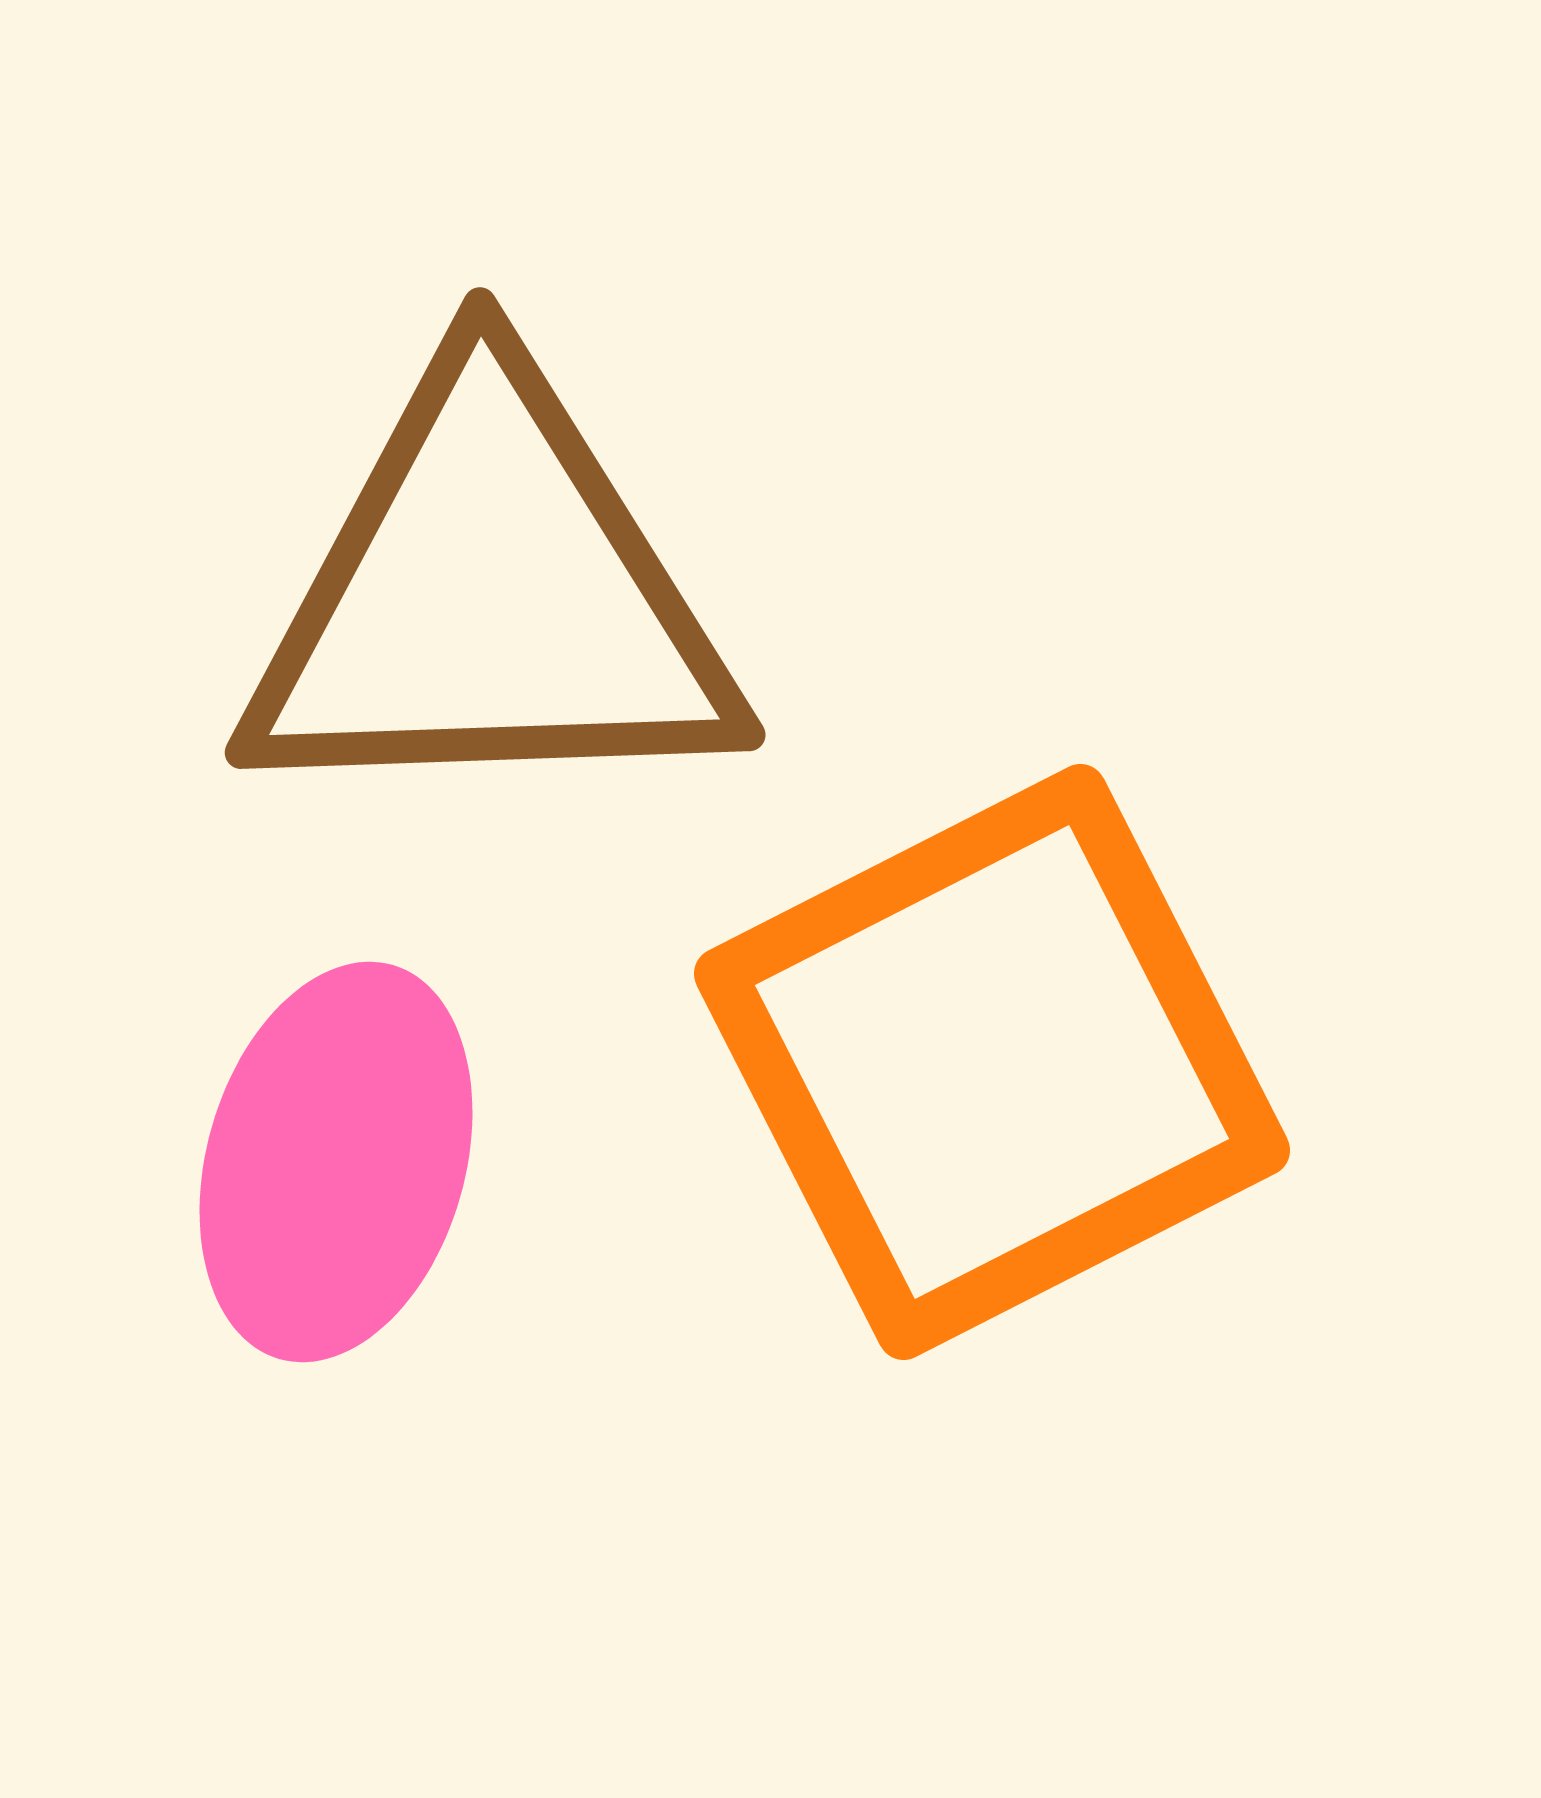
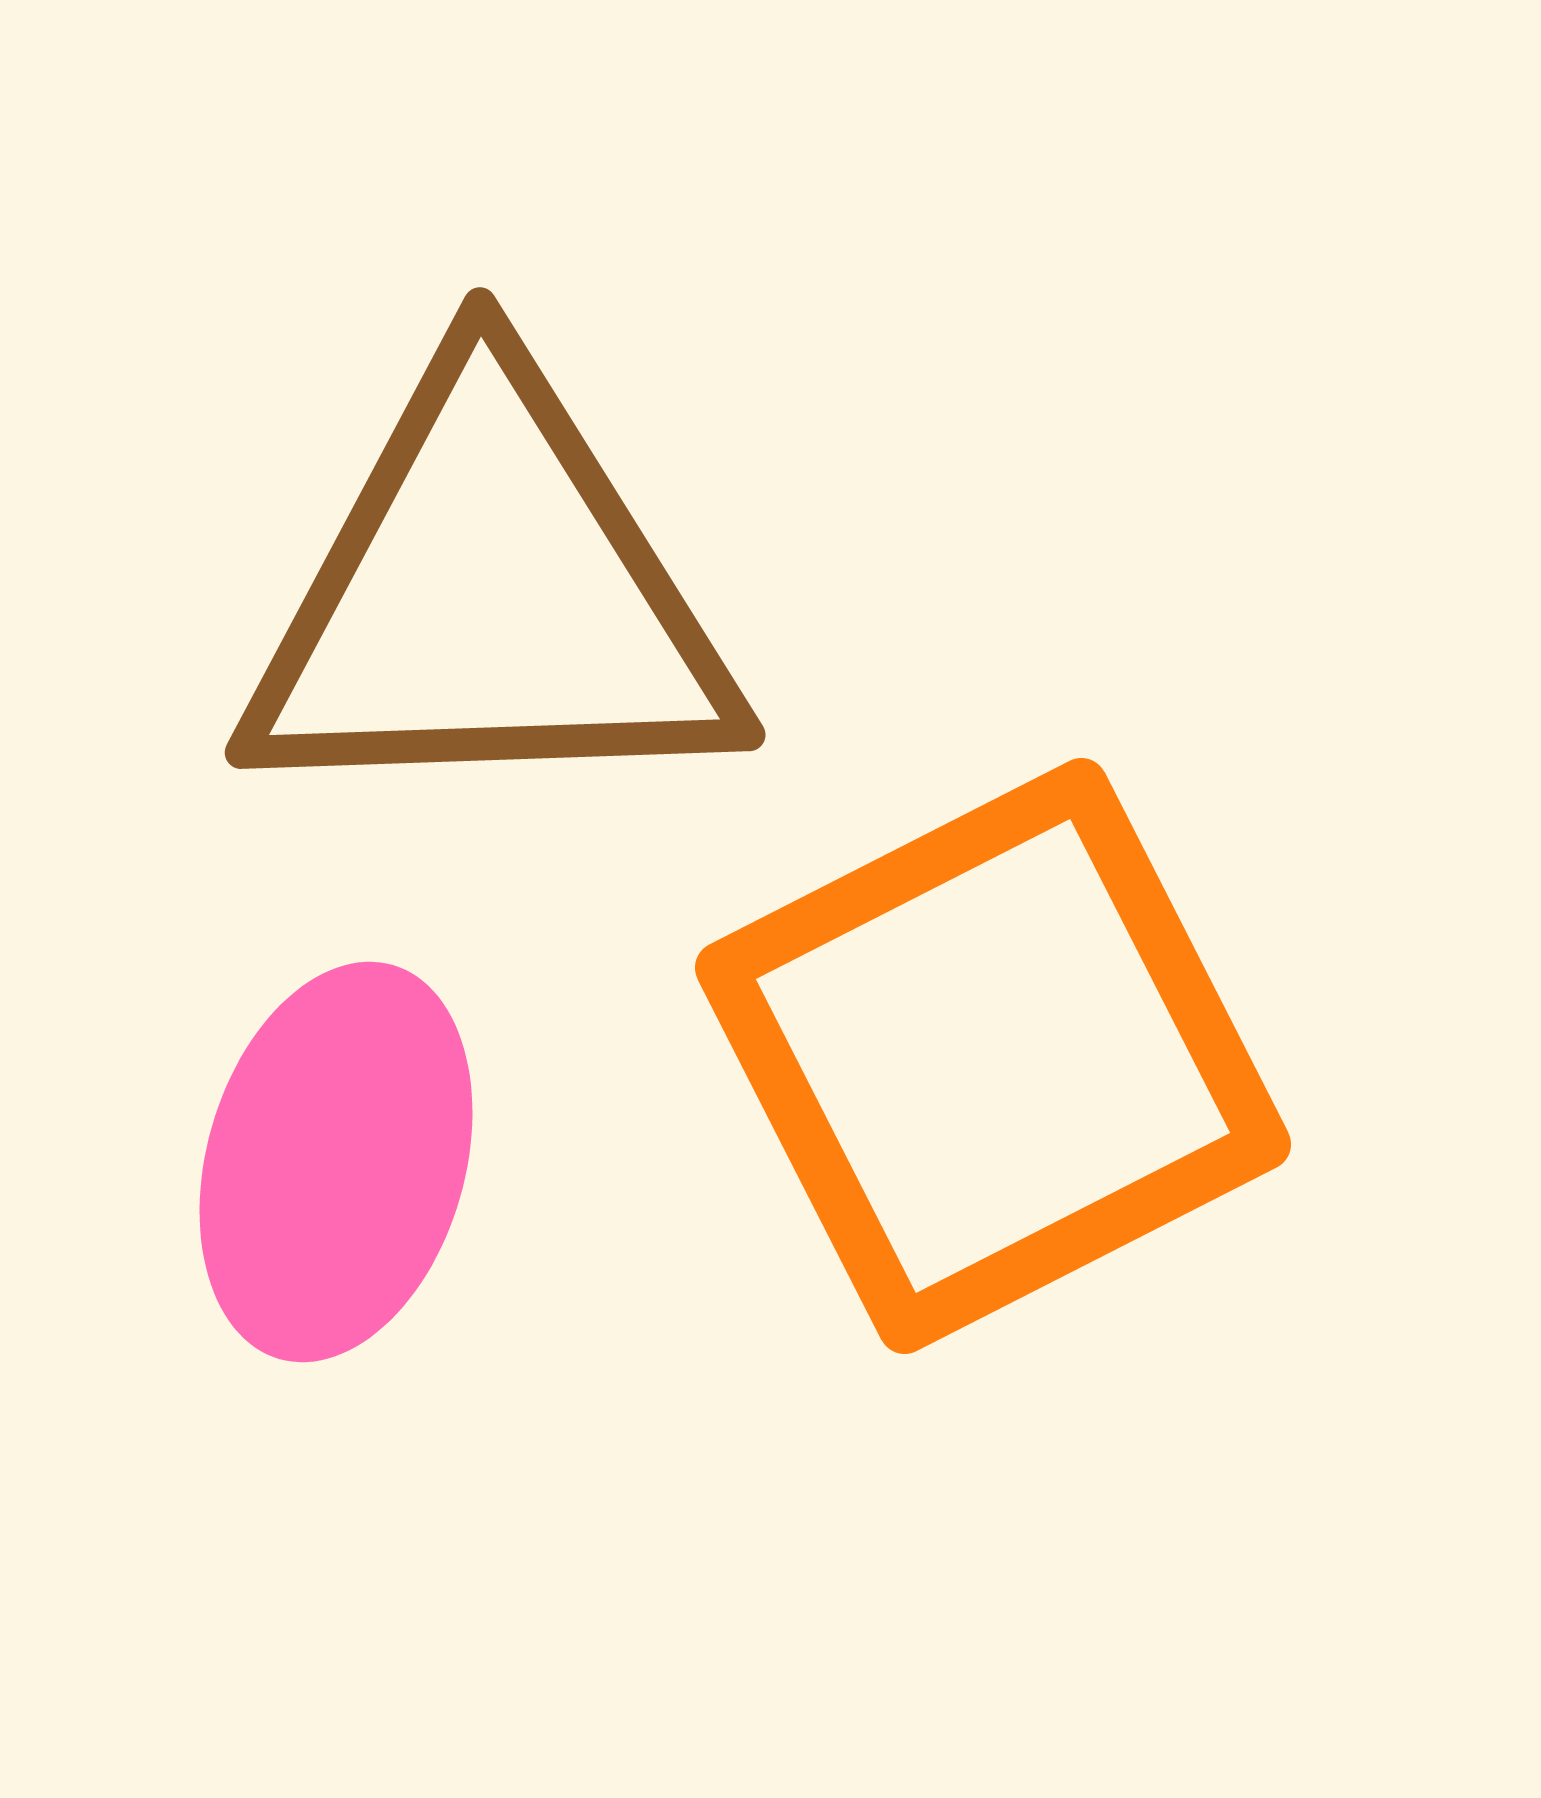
orange square: moved 1 px right, 6 px up
